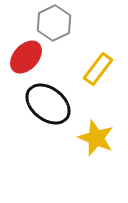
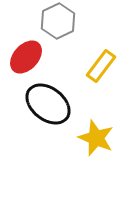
gray hexagon: moved 4 px right, 2 px up
yellow rectangle: moved 3 px right, 3 px up
